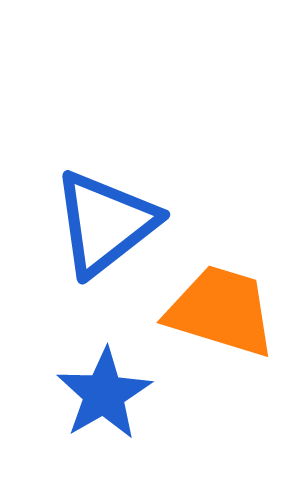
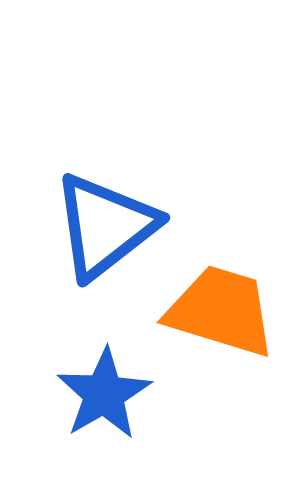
blue triangle: moved 3 px down
